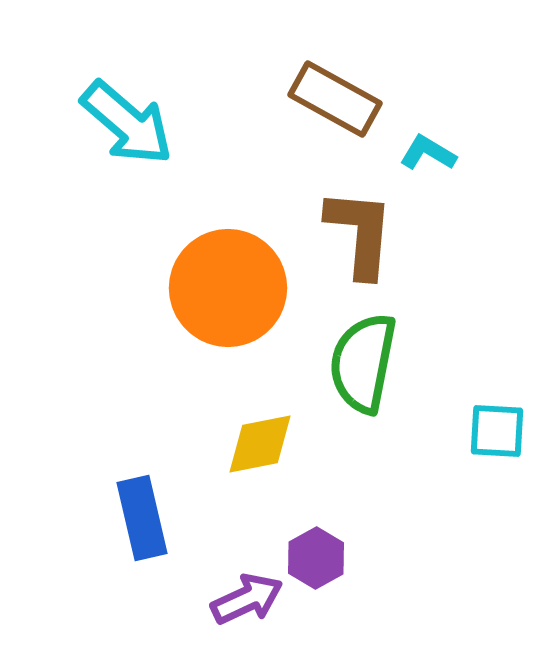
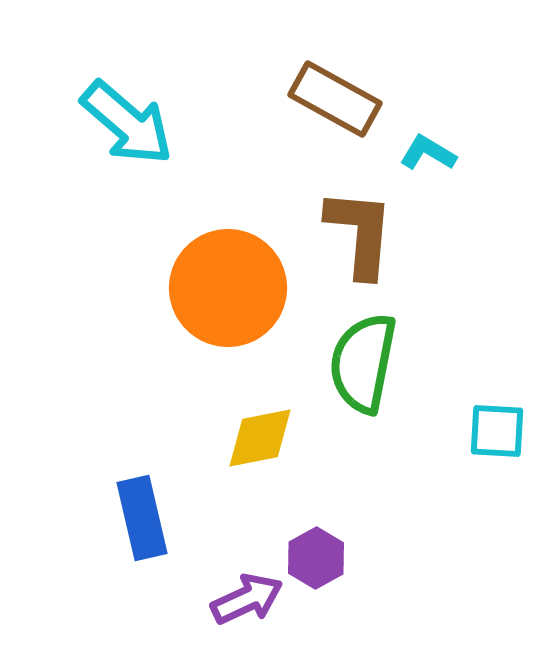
yellow diamond: moved 6 px up
